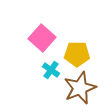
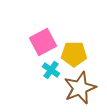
pink square: moved 1 px right, 4 px down; rotated 20 degrees clockwise
yellow pentagon: moved 3 px left
